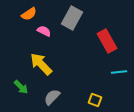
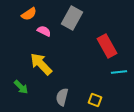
red rectangle: moved 5 px down
gray semicircle: moved 10 px right; rotated 30 degrees counterclockwise
